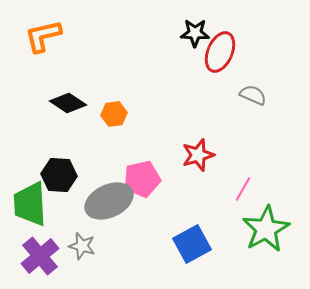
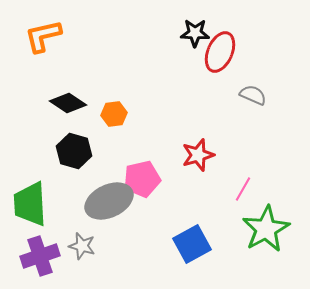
black hexagon: moved 15 px right, 24 px up; rotated 12 degrees clockwise
purple cross: rotated 21 degrees clockwise
